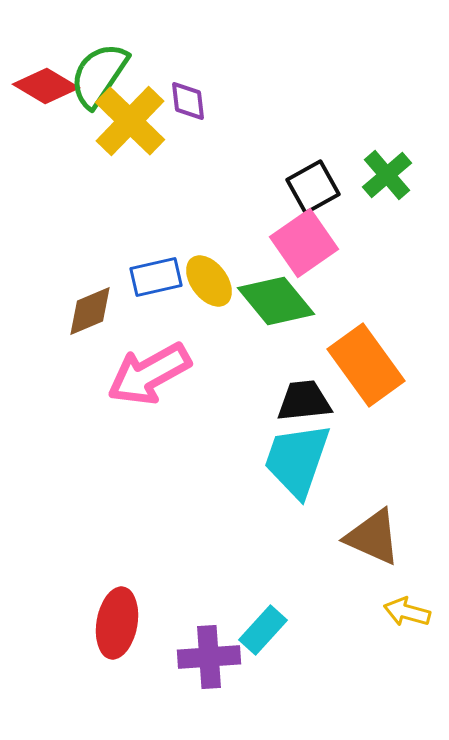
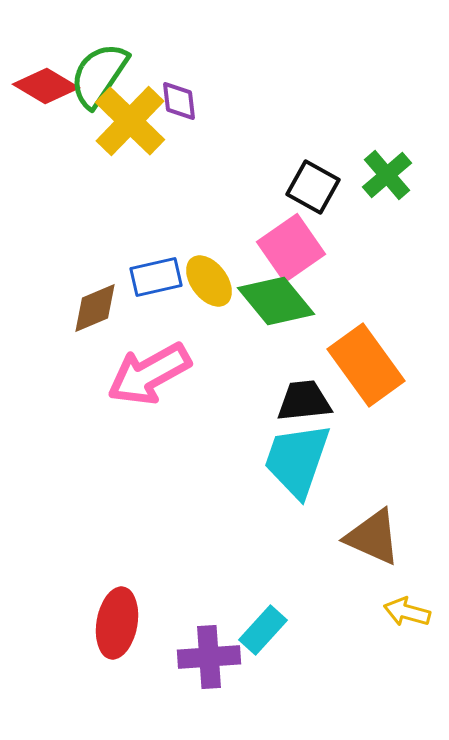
purple diamond: moved 9 px left
black square: rotated 32 degrees counterclockwise
pink square: moved 13 px left, 5 px down
brown diamond: moved 5 px right, 3 px up
